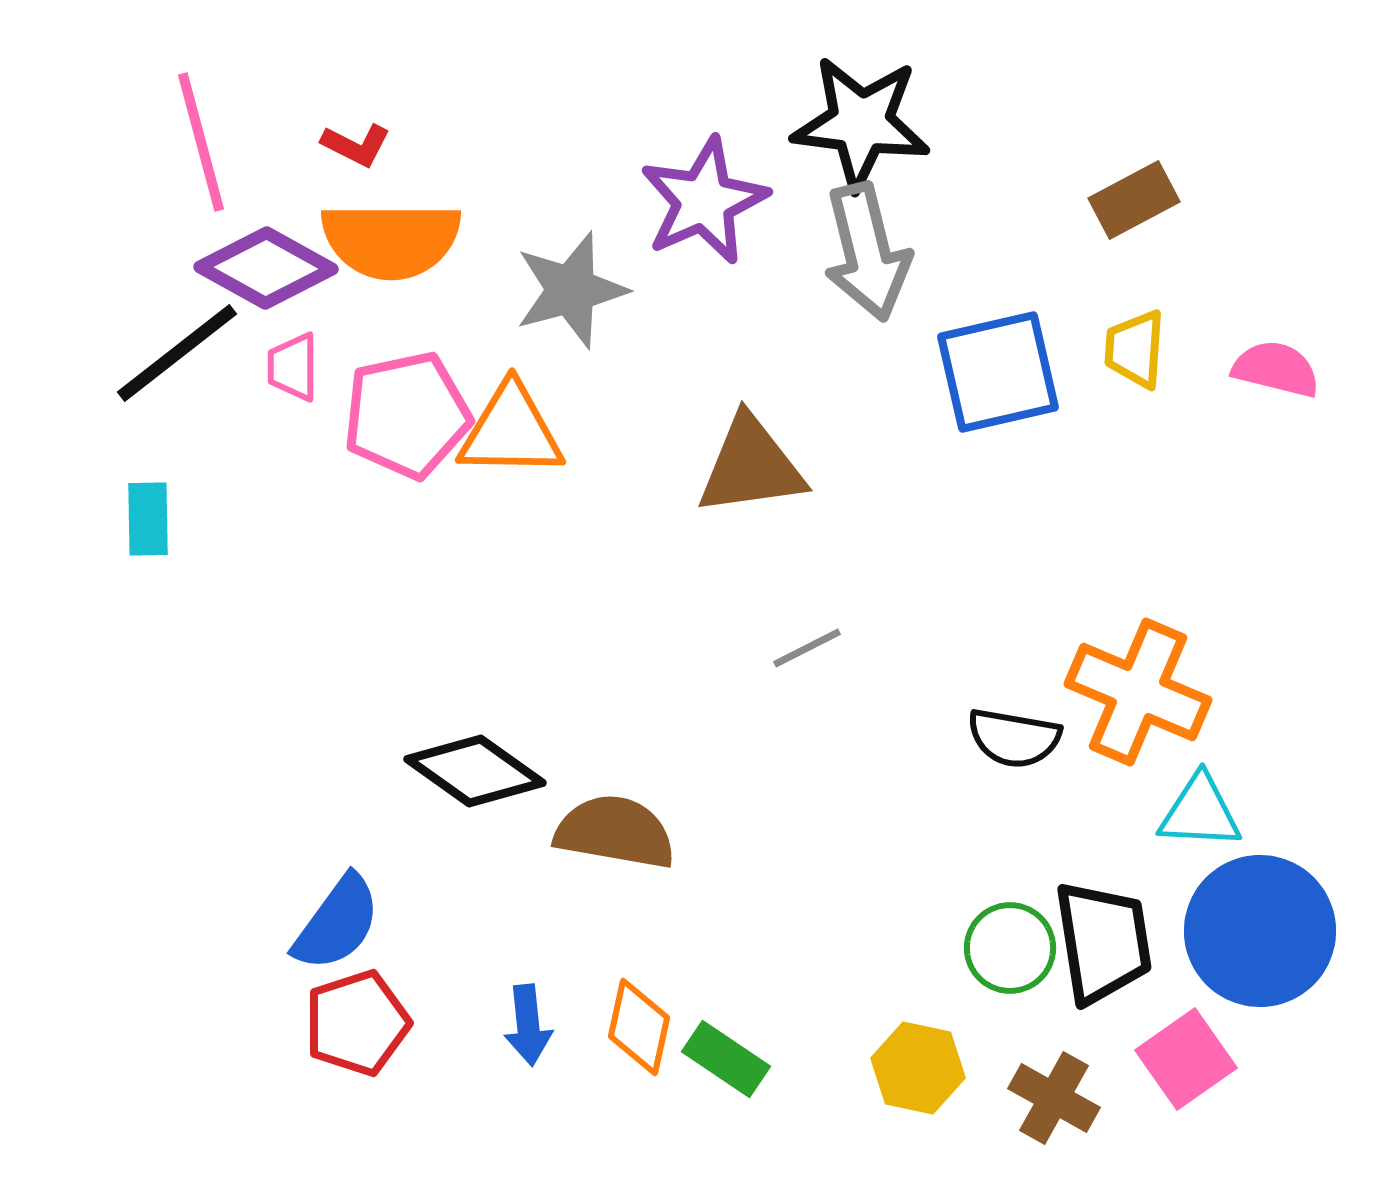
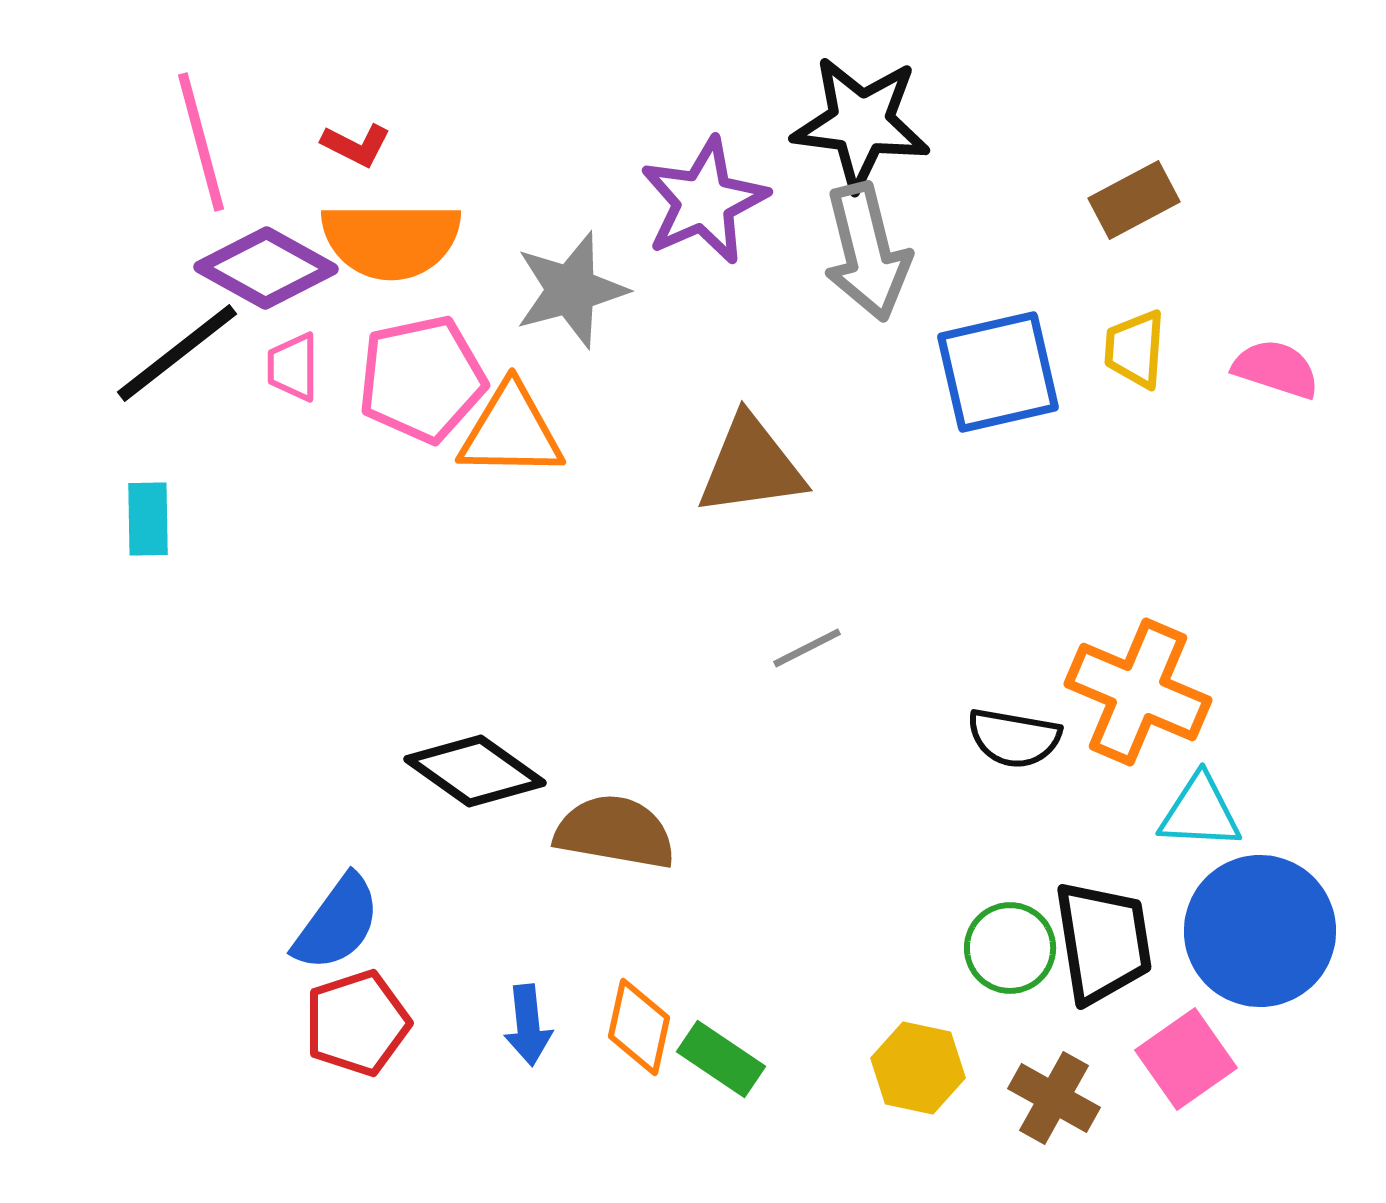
pink semicircle: rotated 4 degrees clockwise
pink pentagon: moved 15 px right, 36 px up
green rectangle: moved 5 px left
